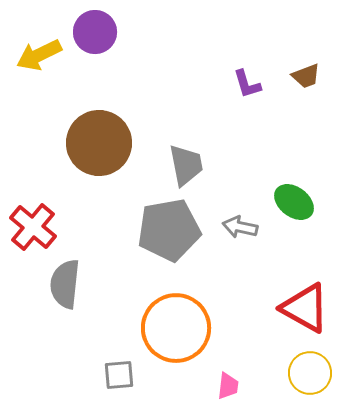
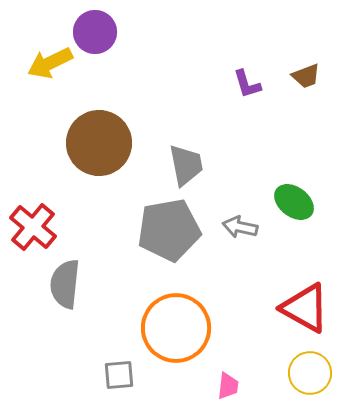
yellow arrow: moved 11 px right, 8 px down
